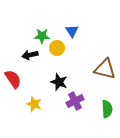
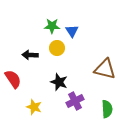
green star: moved 10 px right, 10 px up
black arrow: rotated 14 degrees clockwise
yellow star: moved 3 px down
